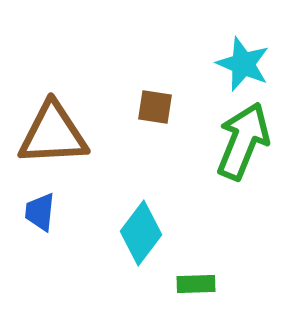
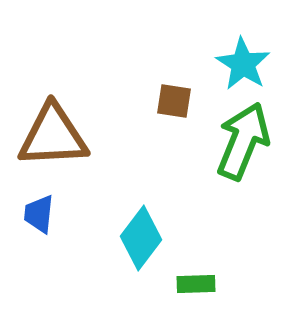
cyan star: rotated 10 degrees clockwise
brown square: moved 19 px right, 6 px up
brown triangle: moved 2 px down
blue trapezoid: moved 1 px left, 2 px down
cyan diamond: moved 5 px down
